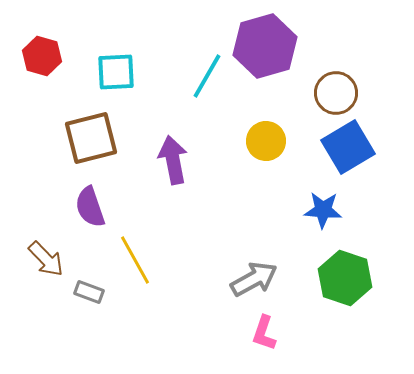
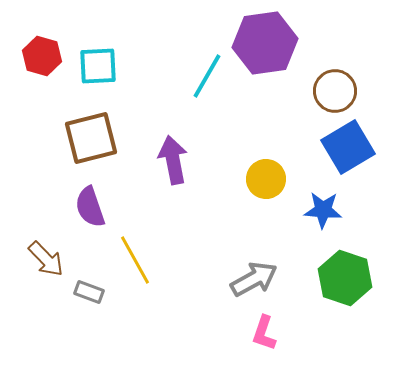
purple hexagon: moved 3 px up; rotated 8 degrees clockwise
cyan square: moved 18 px left, 6 px up
brown circle: moved 1 px left, 2 px up
yellow circle: moved 38 px down
